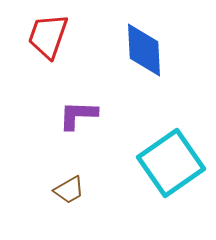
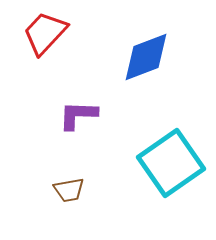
red trapezoid: moved 3 px left, 3 px up; rotated 24 degrees clockwise
blue diamond: moved 2 px right, 7 px down; rotated 72 degrees clockwise
brown trapezoid: rotated 20 degrees clockwise
